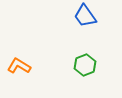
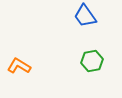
green hexagon: moved 7 px right, 4 px up; rotated 10 degrees clockwise
